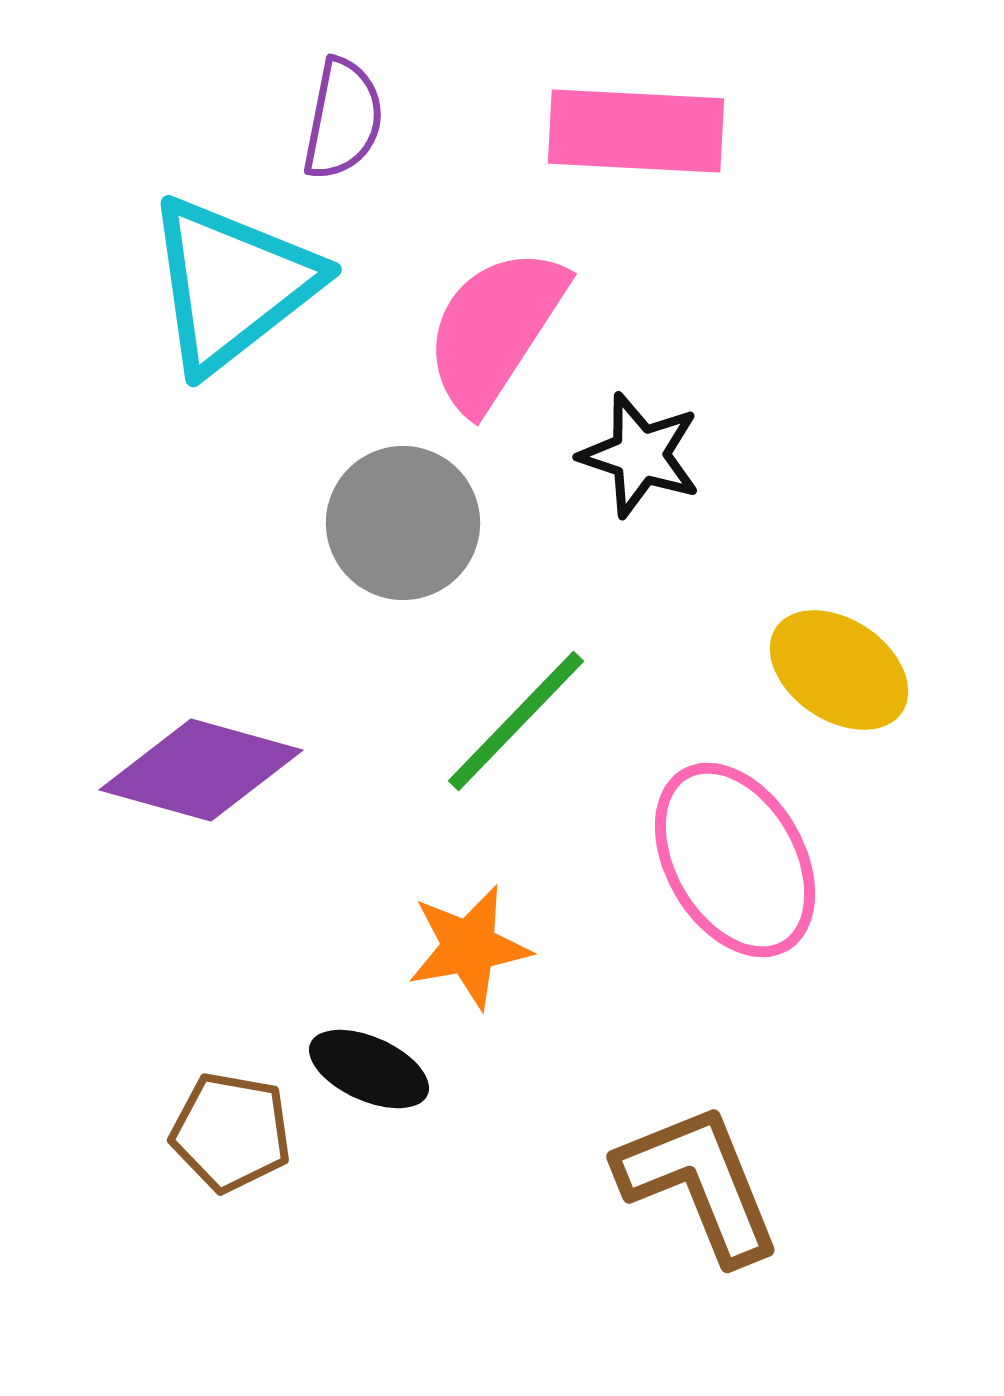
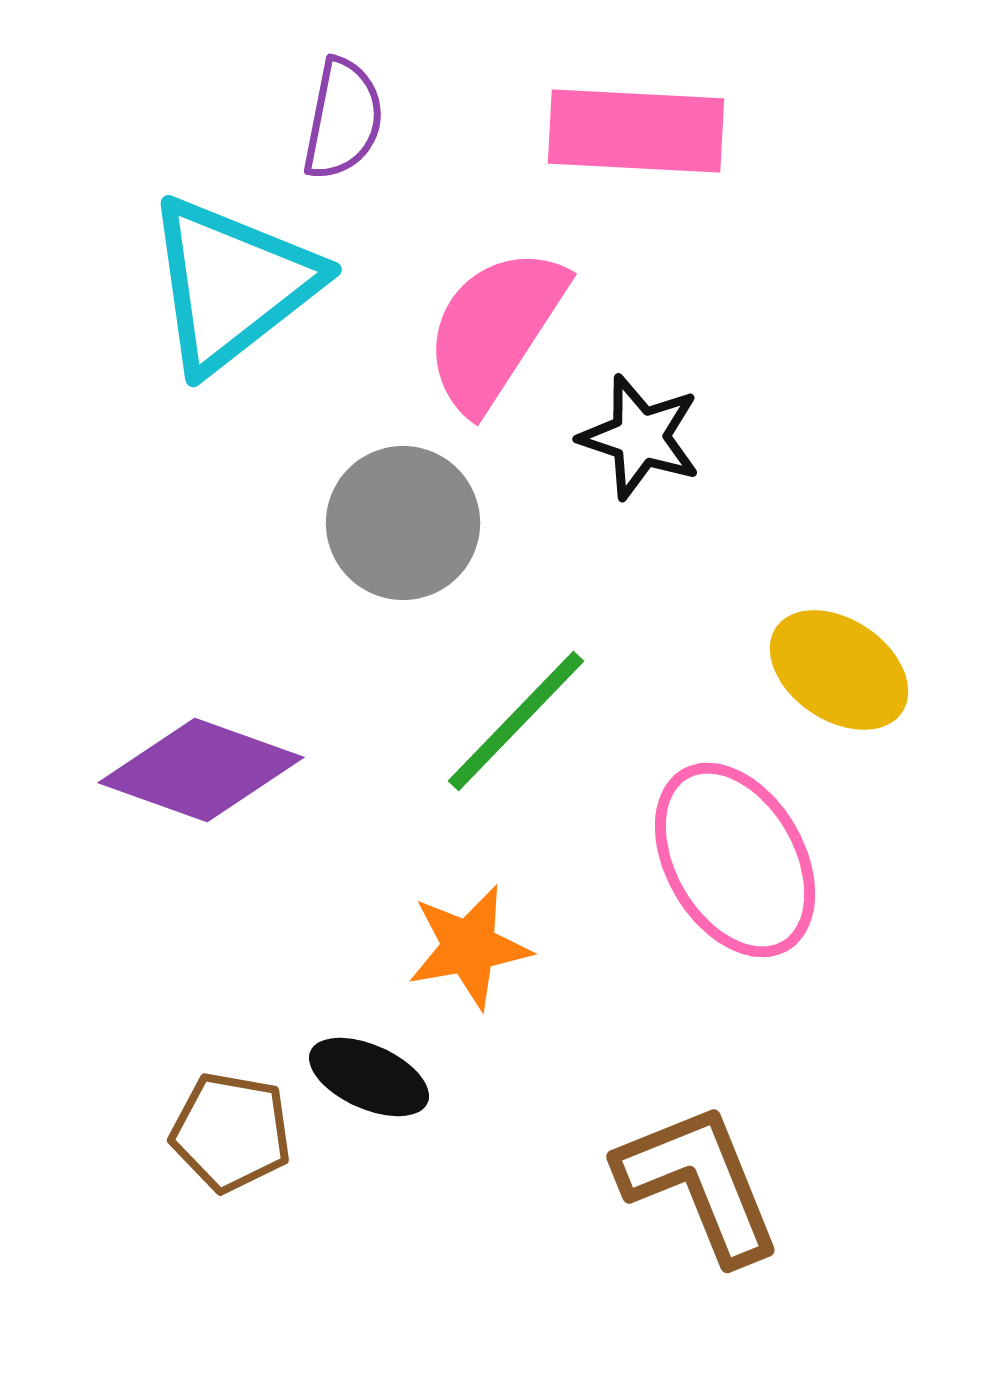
black star: moved 18 px up
purple diamond: rotated 4 degrees clockwise
black ellipse: moved 8 px down
